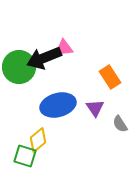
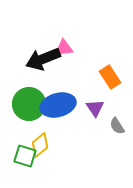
black arrow: moved 1 px left, 1 px down
green circle: moved 10 px right, 37 px down
gray semicircle: moved 3 px left, 2 px down
yellow diamond: moved 2 px right, 5 px down
